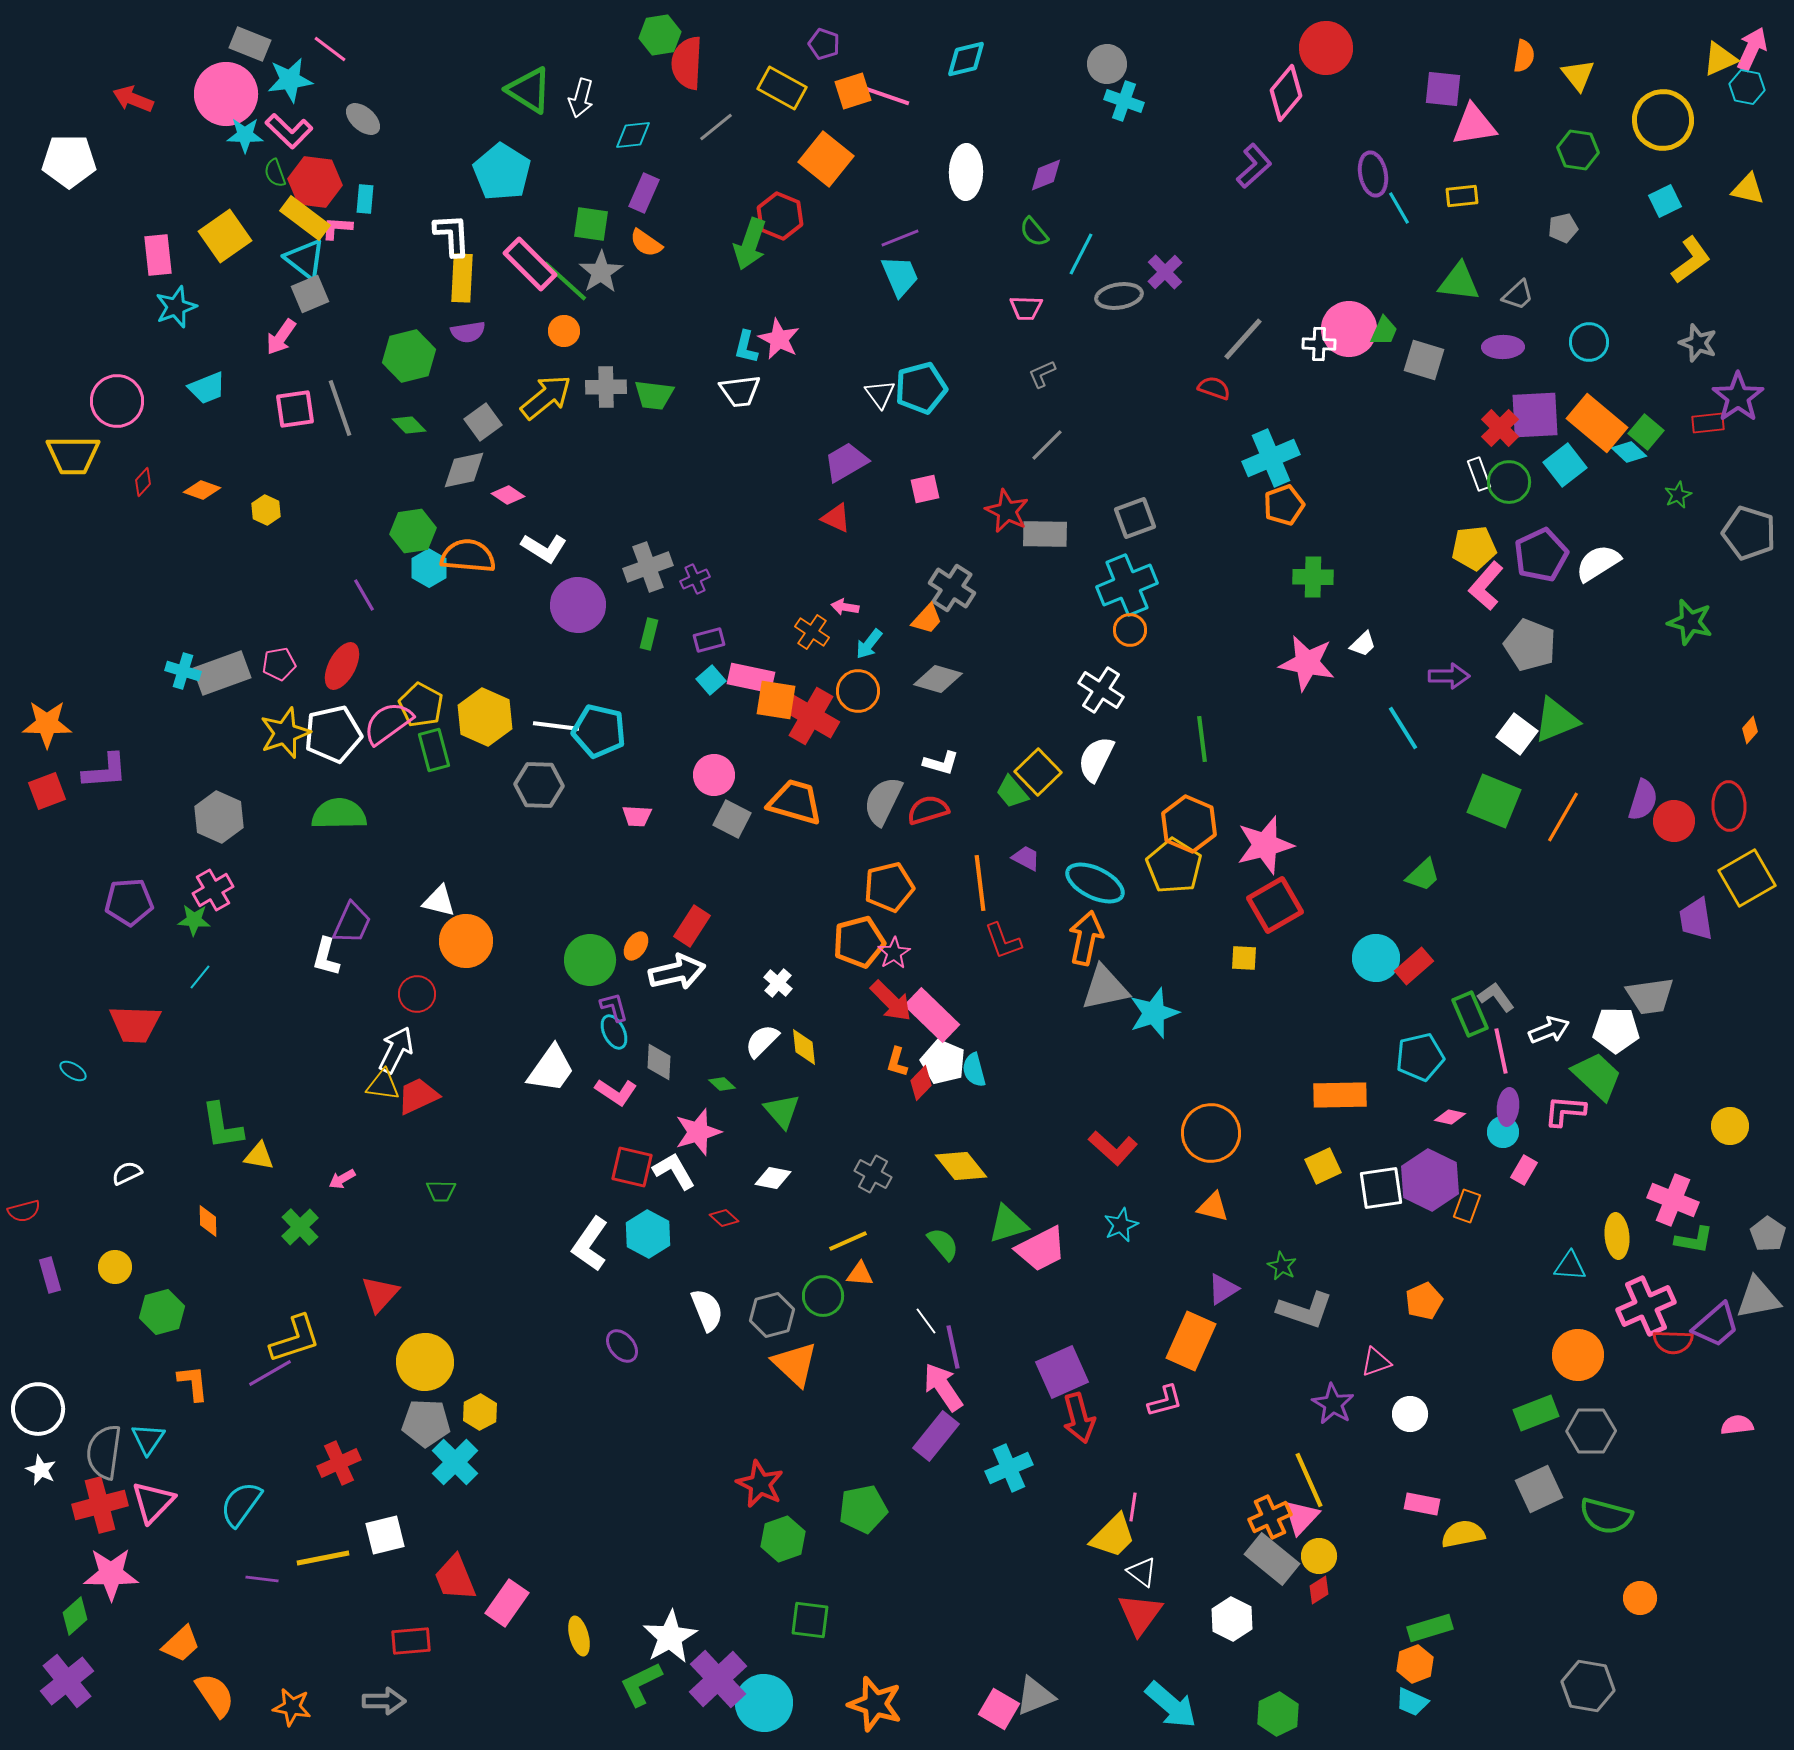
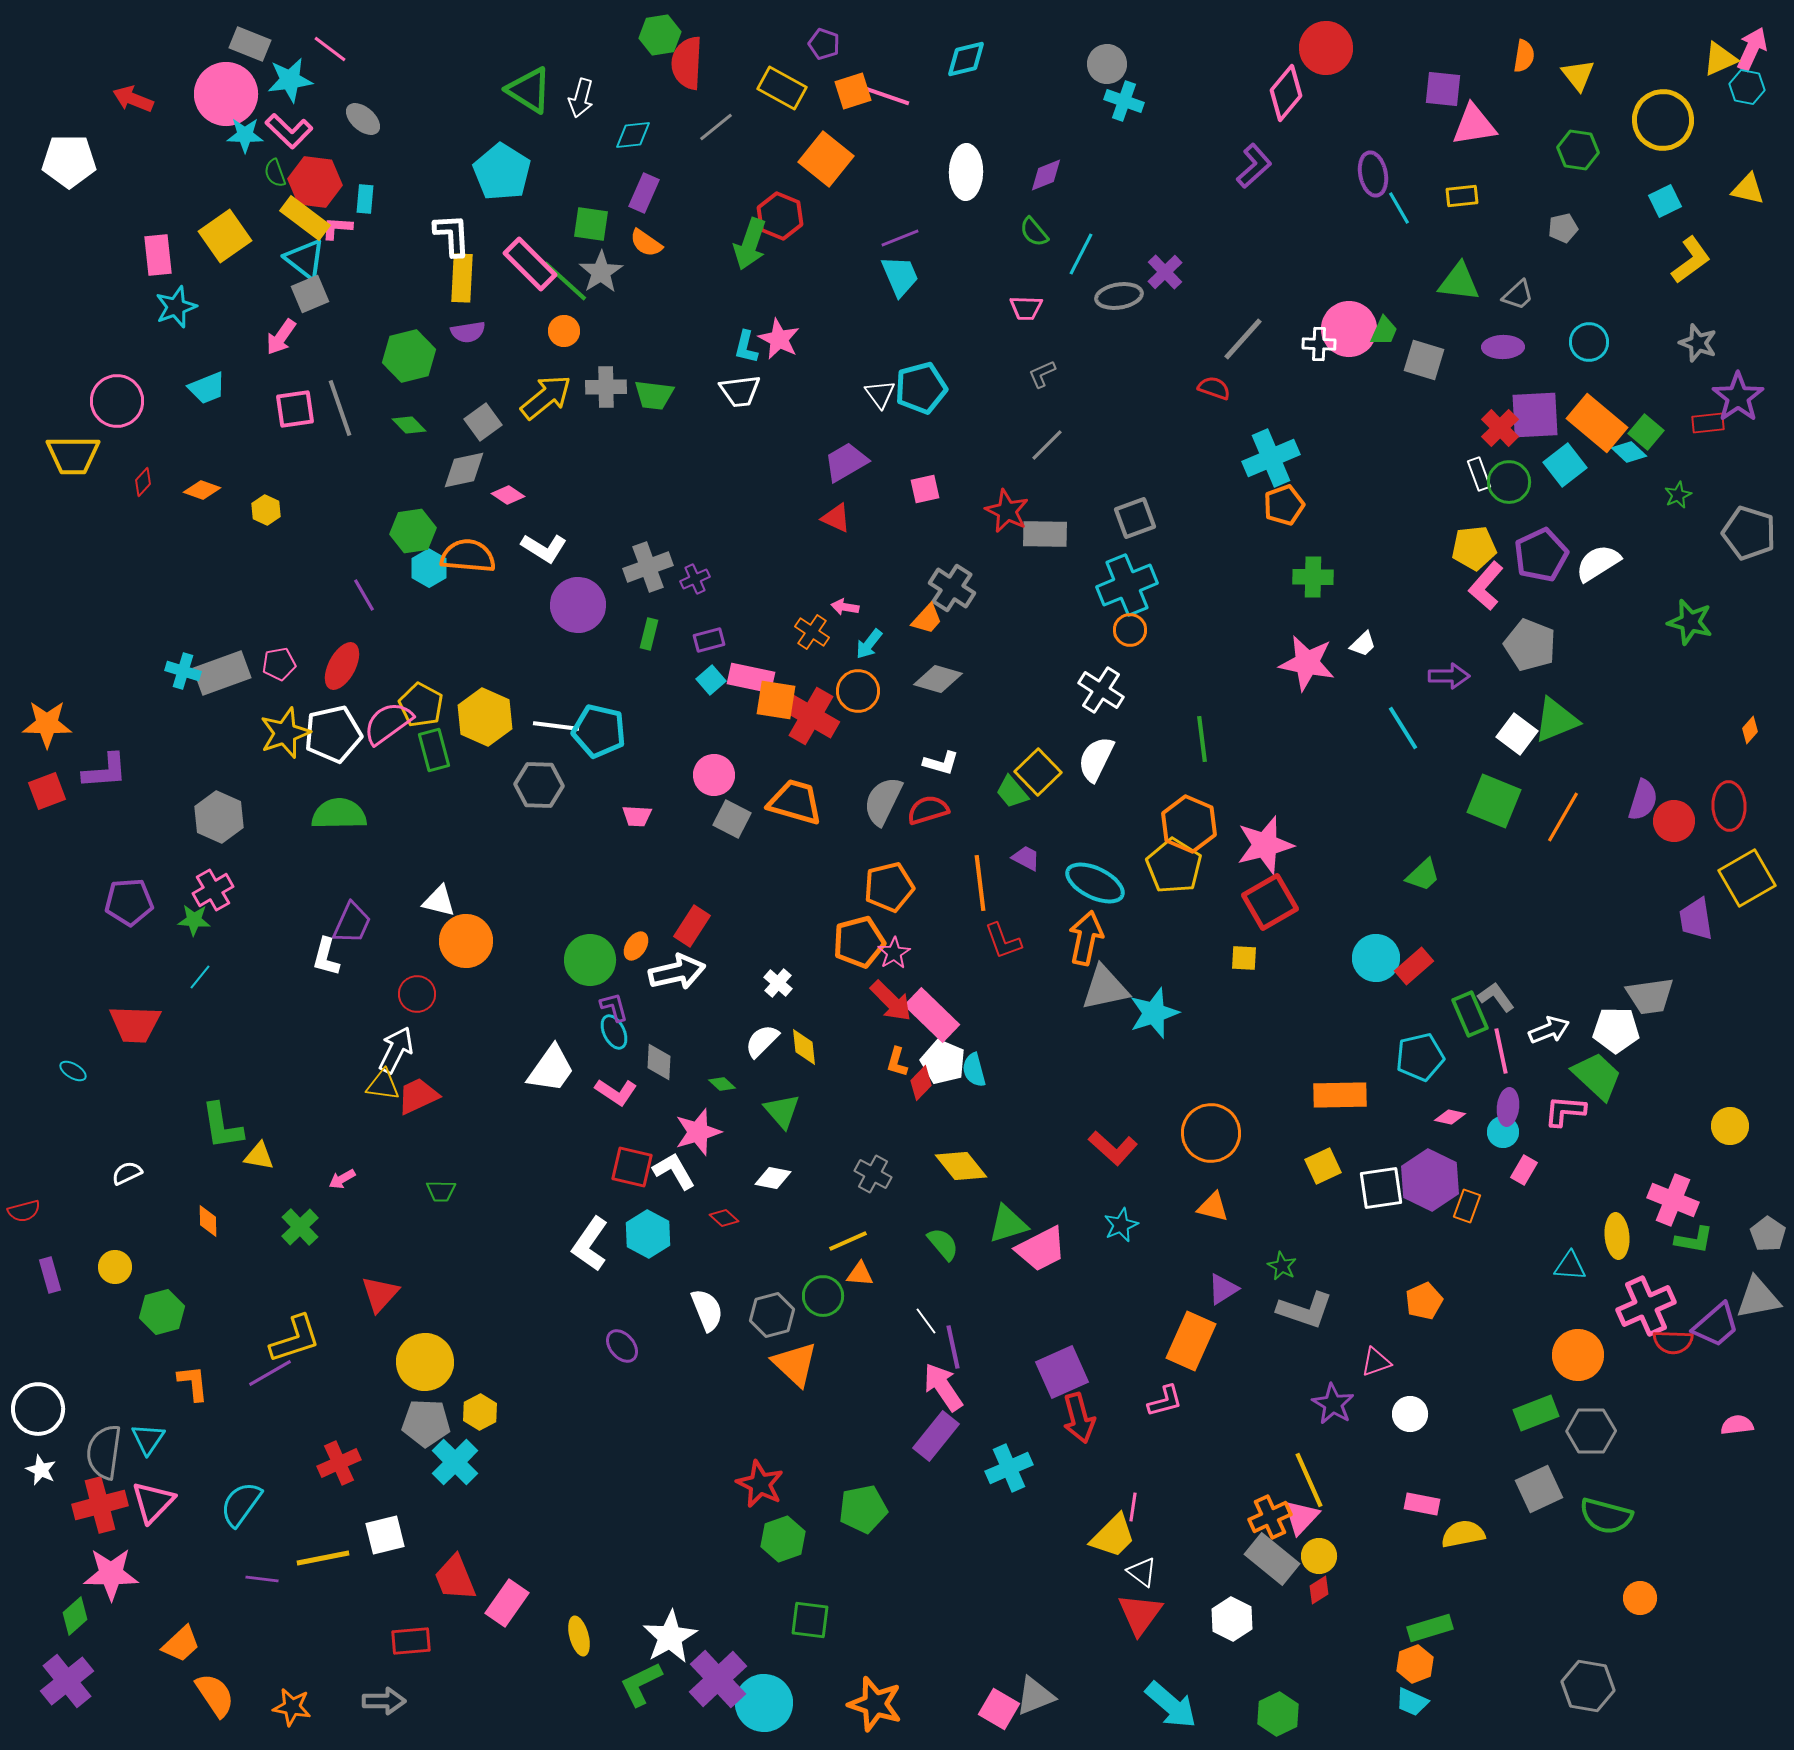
red square at (1275, 905): moved 5 px left, 3 px up
